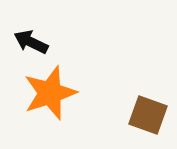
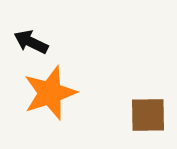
brown square: rotated 21 degrees counterclockwise
